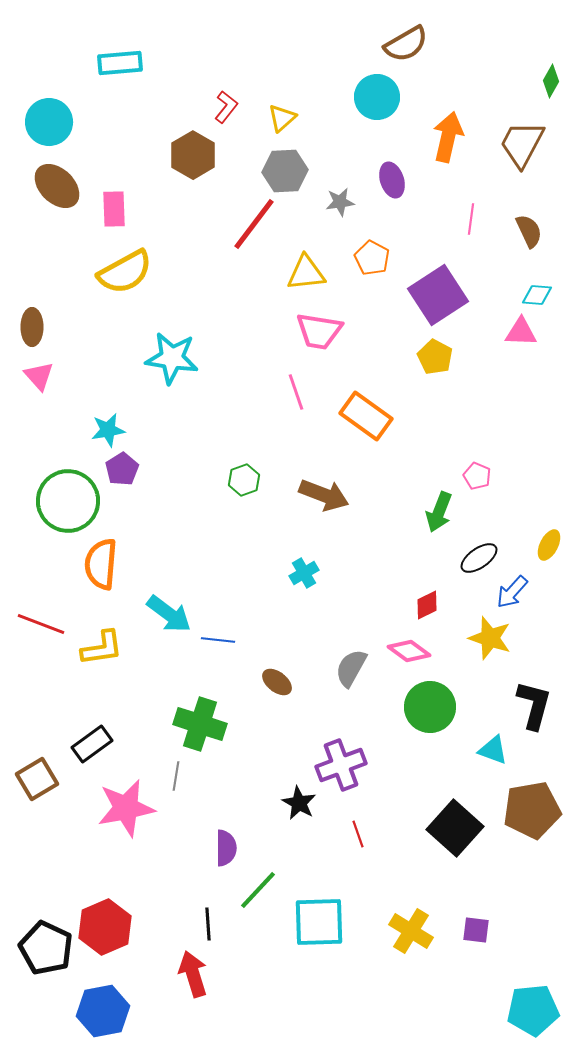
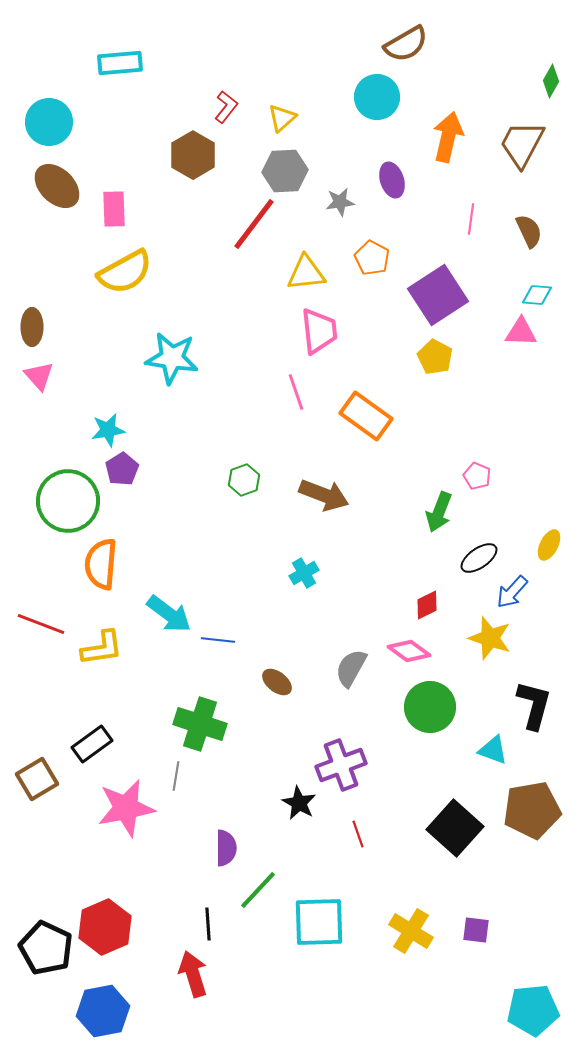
pink trapezoid at (319, 331): rotated 105 degrees counterclockwise
